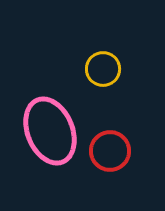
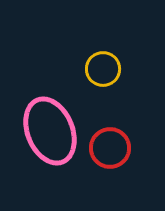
red circle: moved 3 px up
